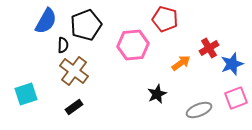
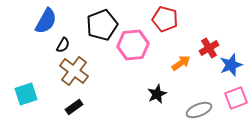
black pentagon: moved 16 px right
black semicircle: rotated 28 degrees clockwise
blue star: moved 1 px left, 1 px down
